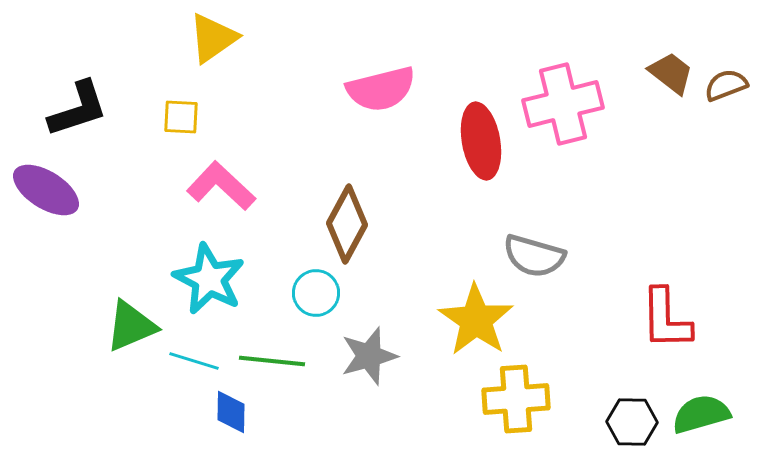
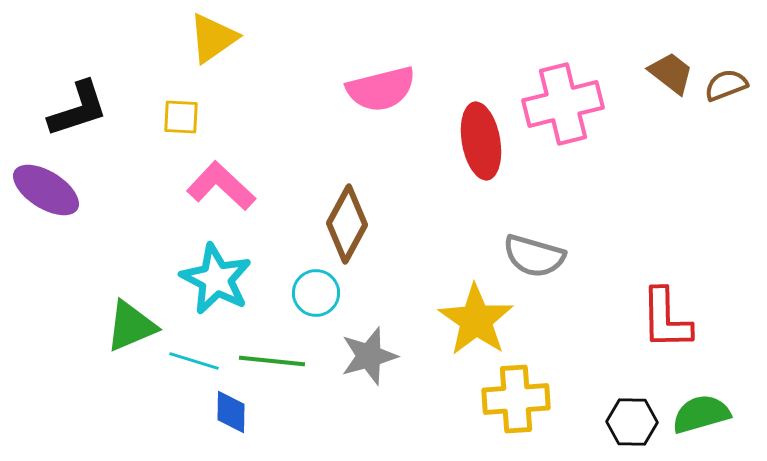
cyan star: moved 7 px right
